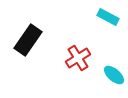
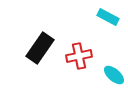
black rectangle: moved 12 px right, 8 px down
red cross: moved 1 px right, 2 px up; rotated 20 degrees clockwise
